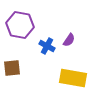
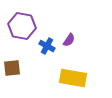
purple hexagon: moved 2 px right, 1 px down
